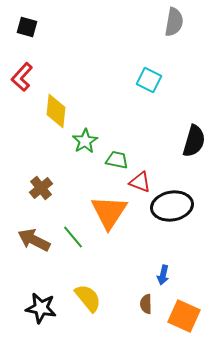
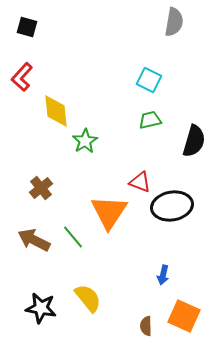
yellow diamond: rotated 12 degrees counterclockwise
green trapezoid: moved 33 px right, 40 px up; rotated 25 degrees counterclockwise
brown semicircle: moved 22 px down
